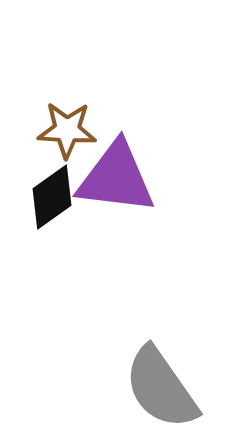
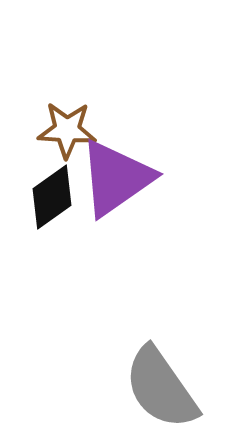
purple triangle: rotated 42 degrees counterclockwise
